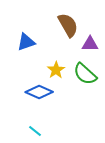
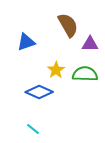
green semicircle: rotated 140 degrees clockwise
cyan line: moved 2 px left, 2 px up
